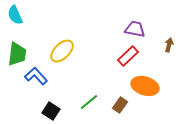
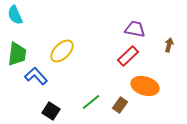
green line: moved 2 px right
